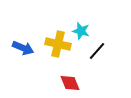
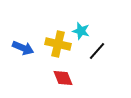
red diamond: moved 7 px left, 5 px up
